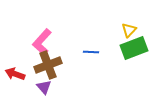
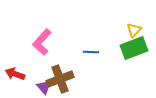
yellow triangle: moved 5 px right
brown cross: moved 12 px right, 14 px down
